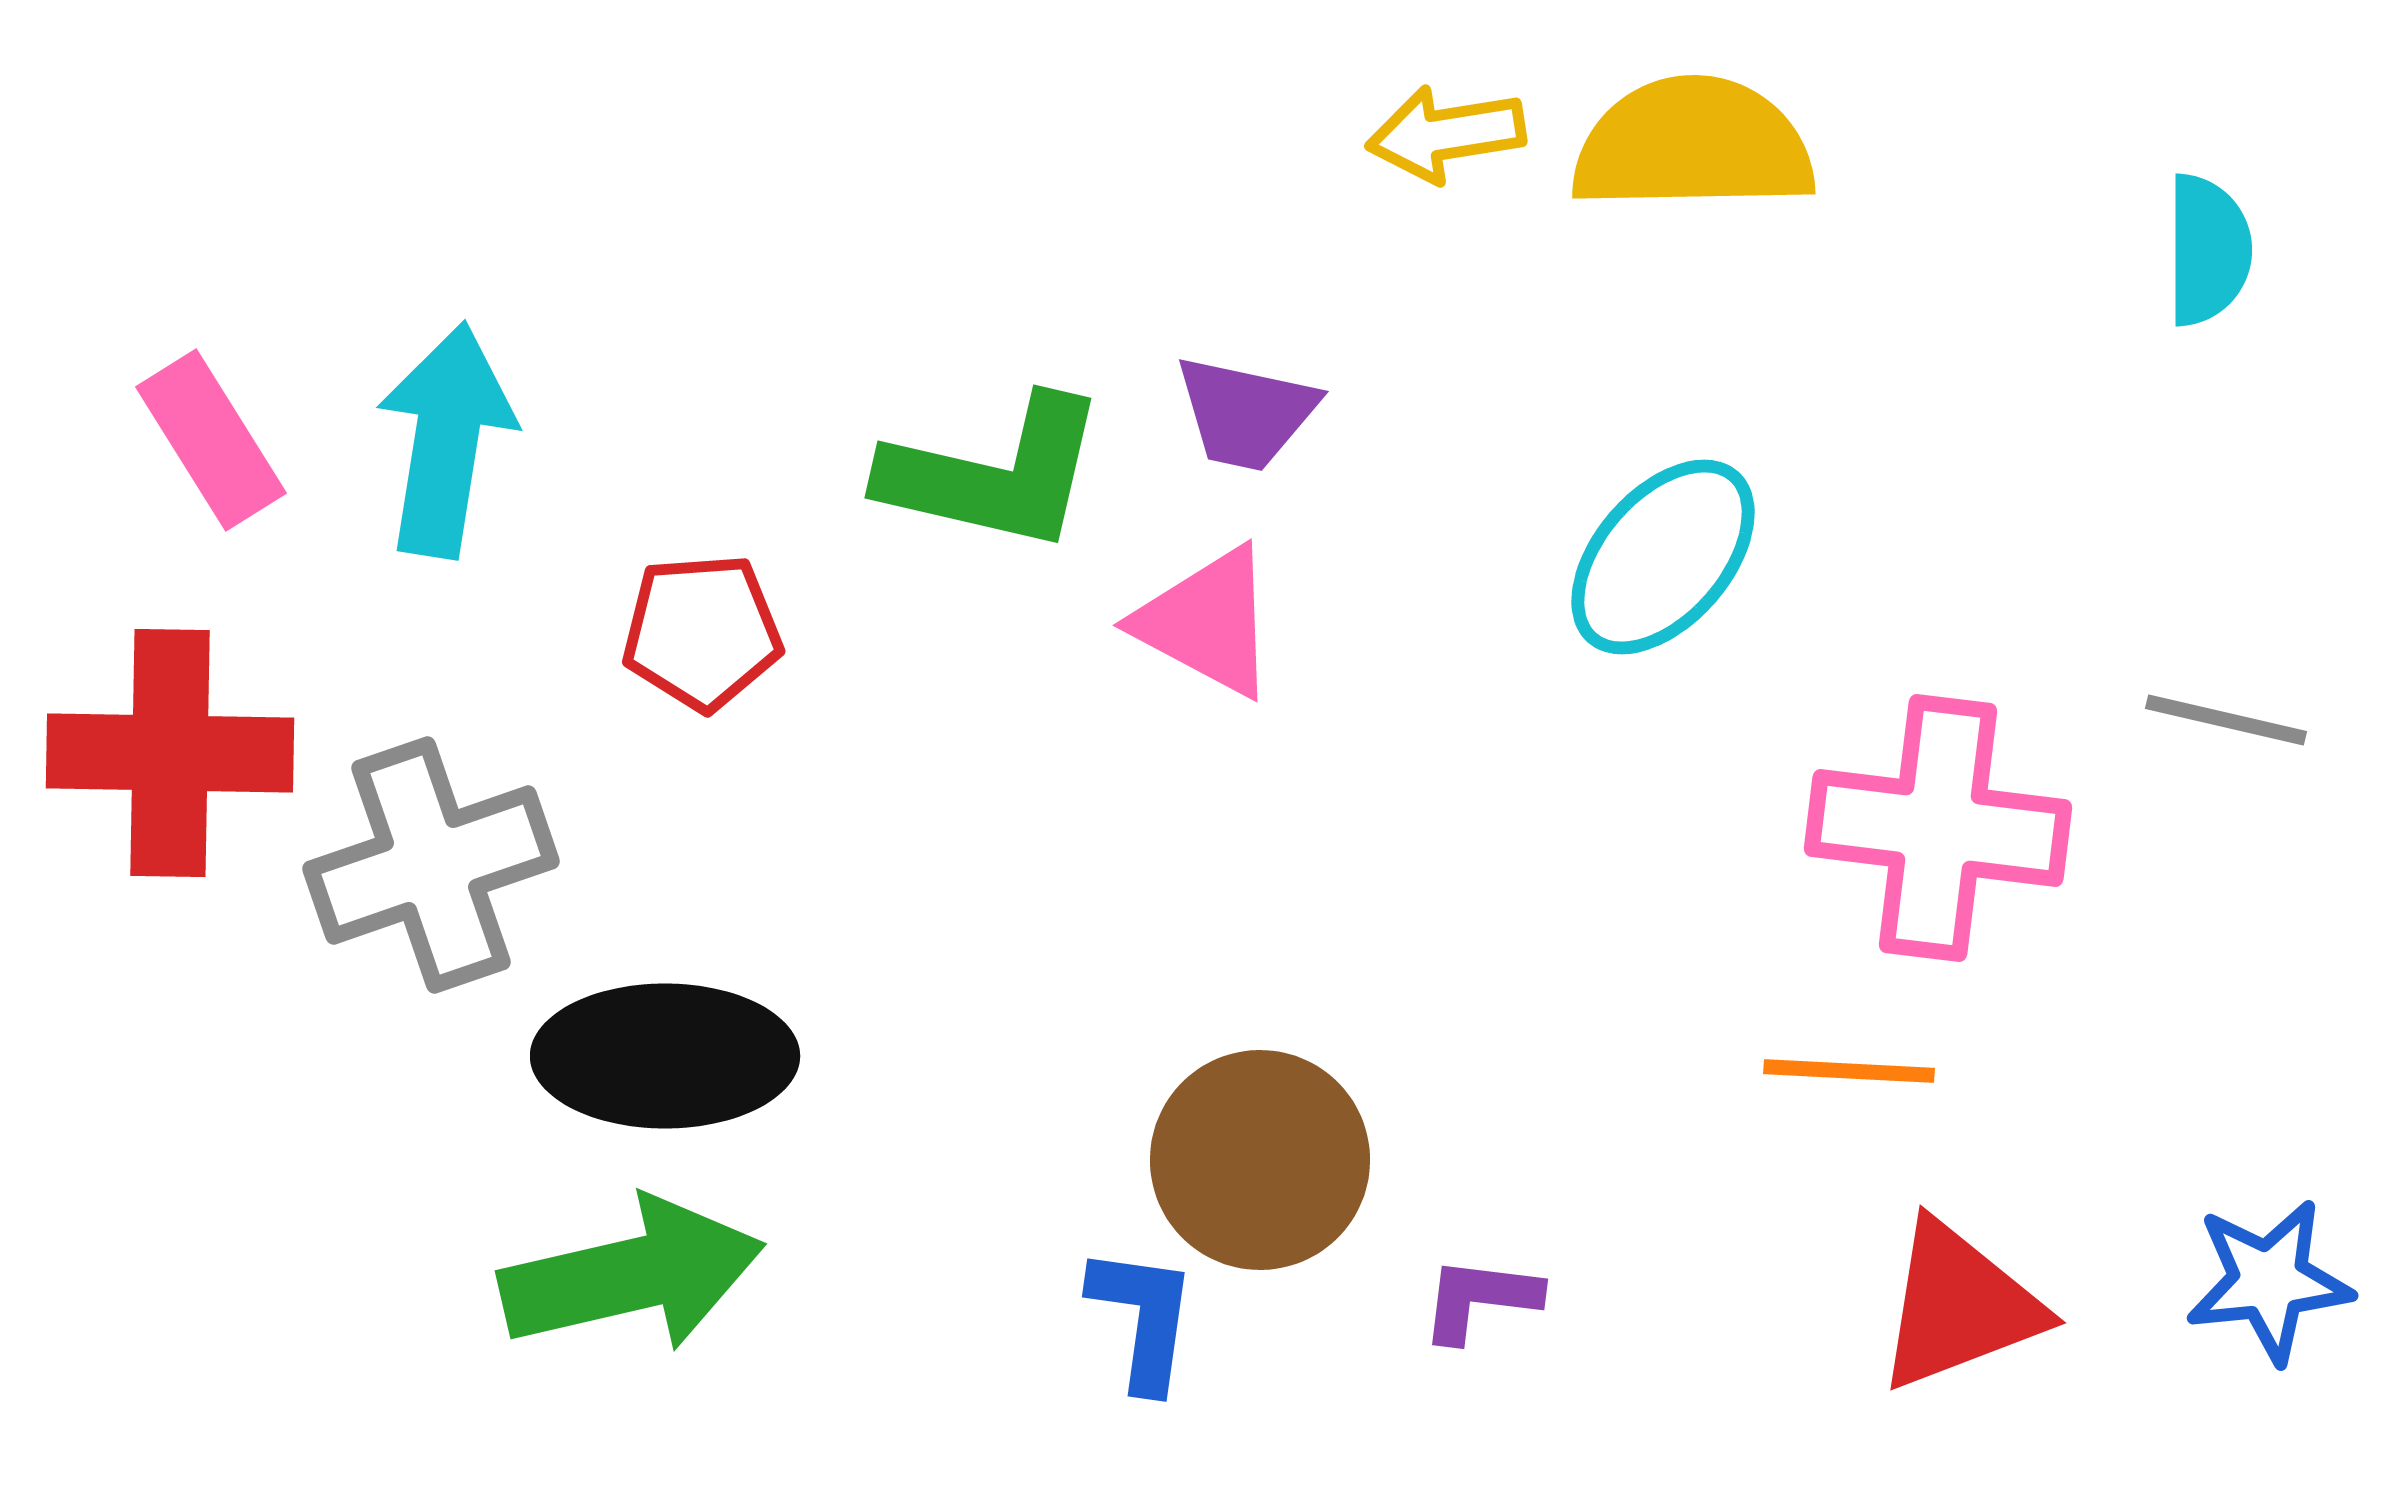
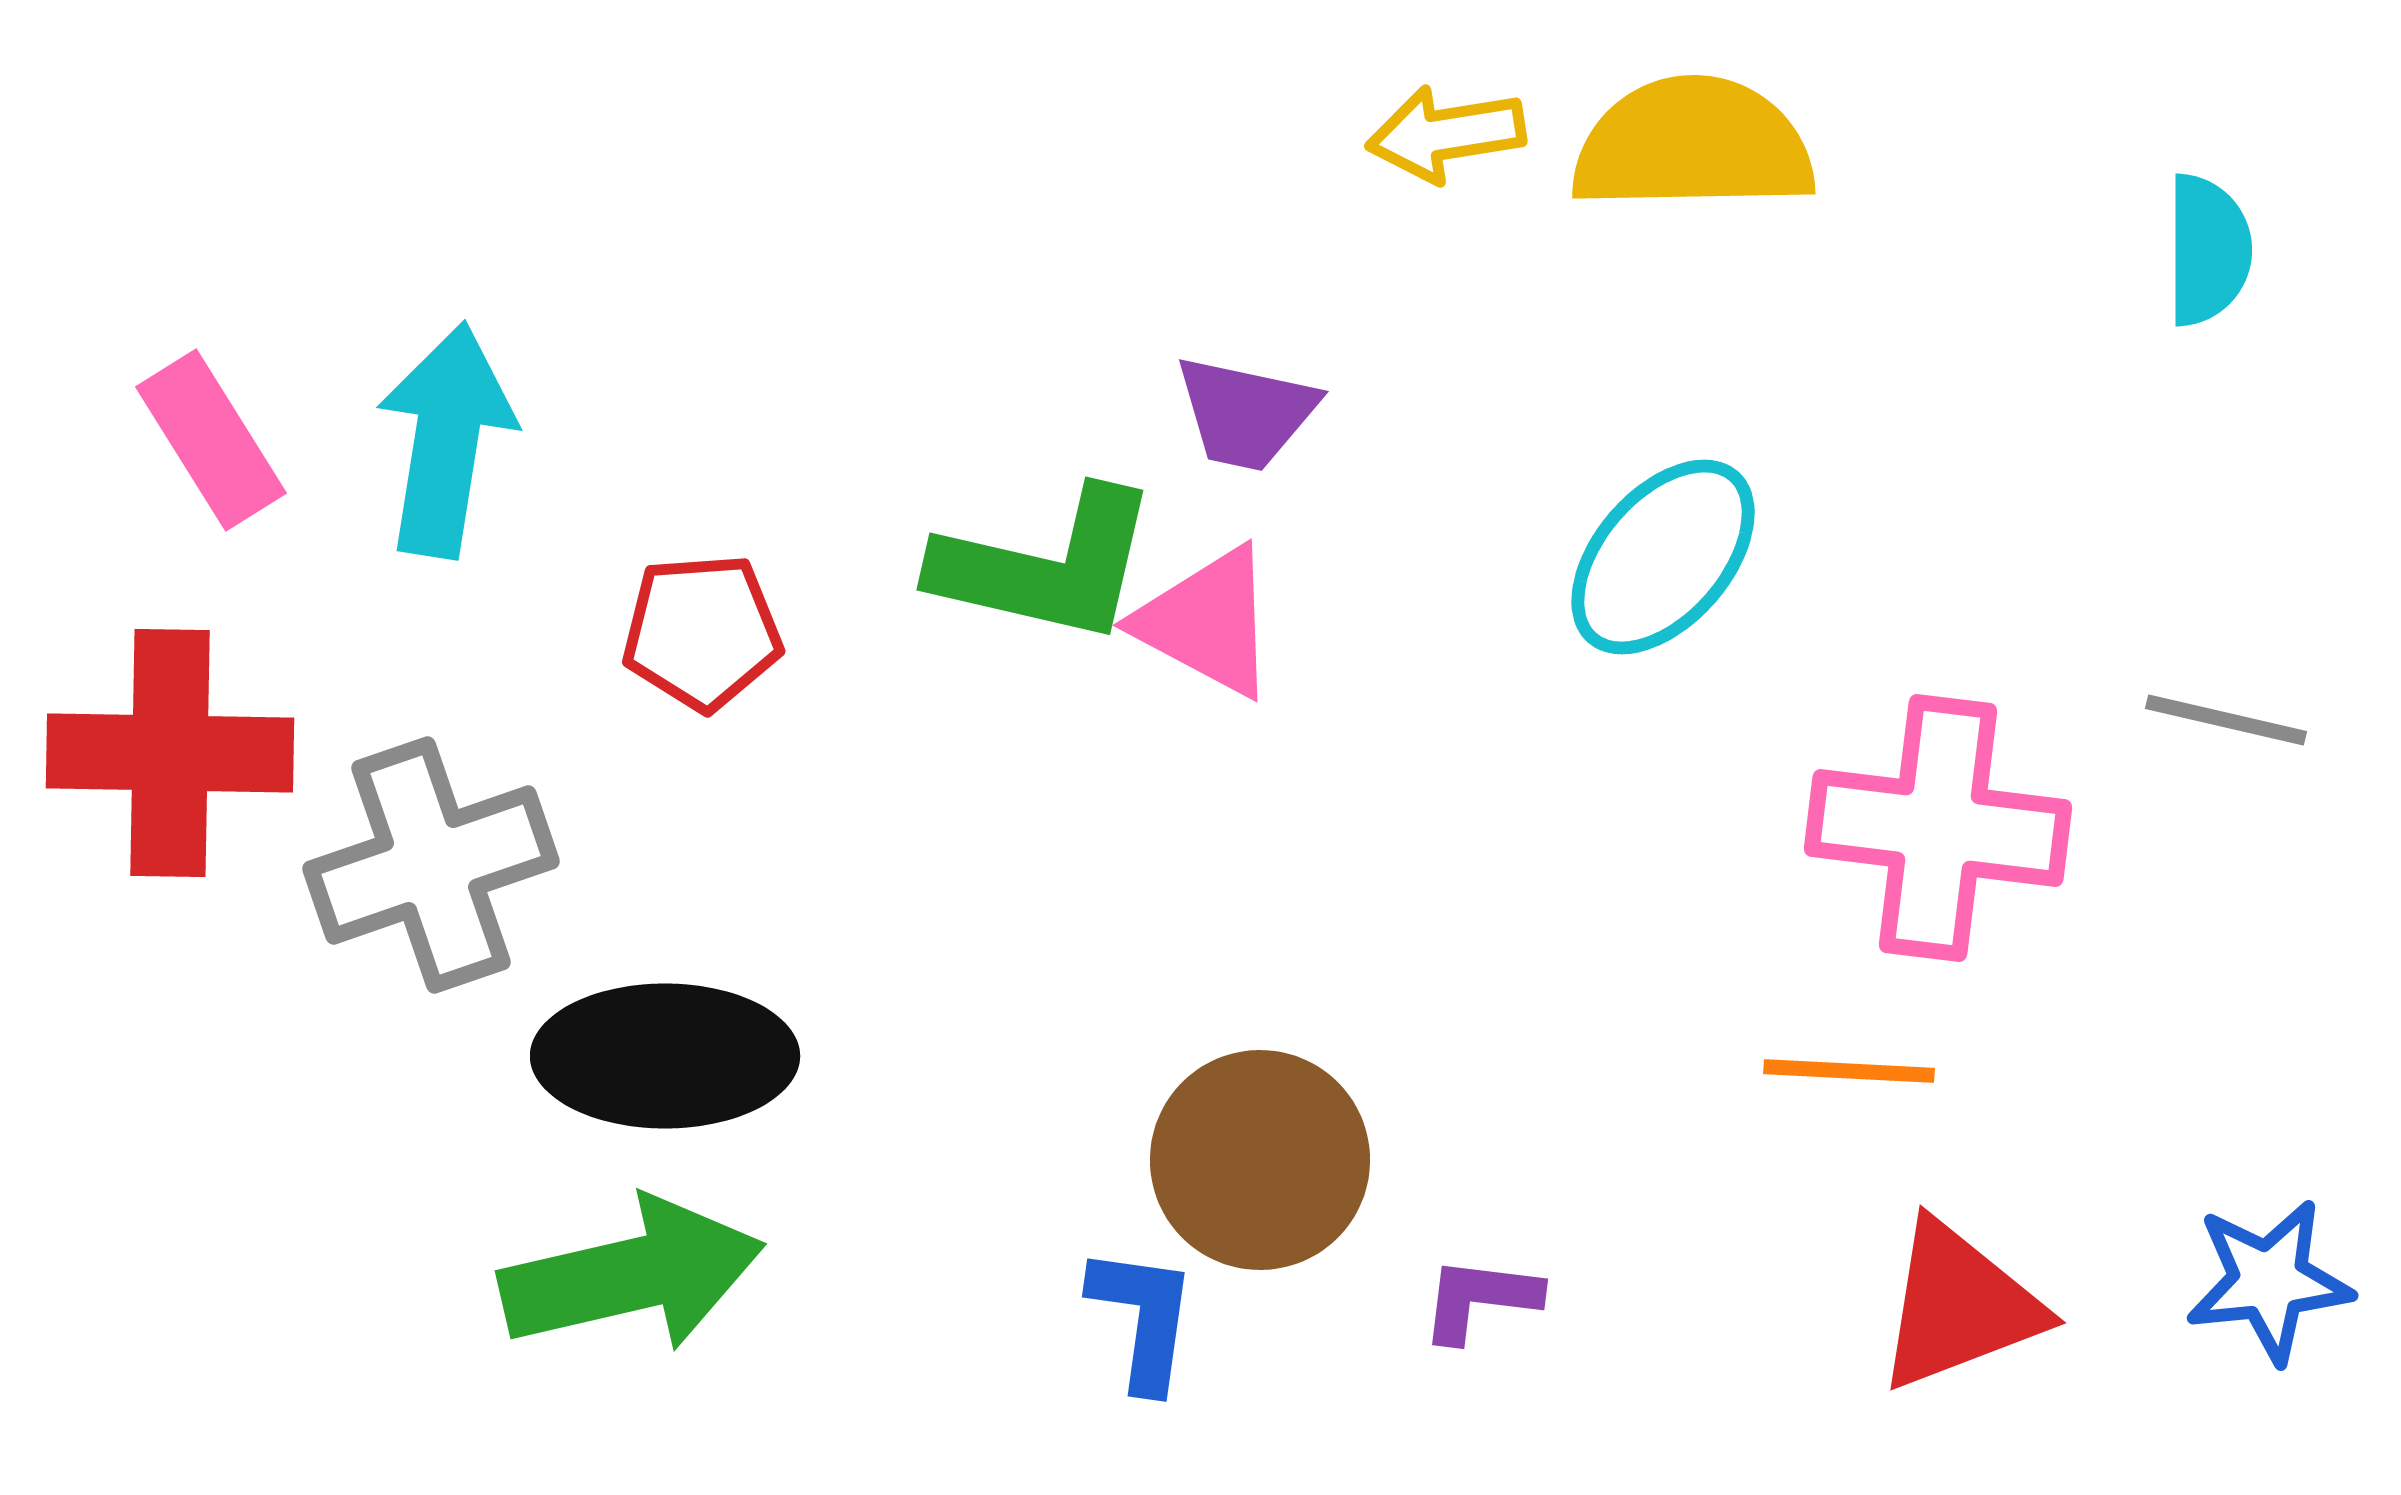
green L-shape: moved 52 px right, 92 px down
